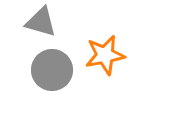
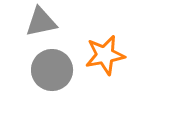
gray triangle: rotated 28 degrees counterclockwise
